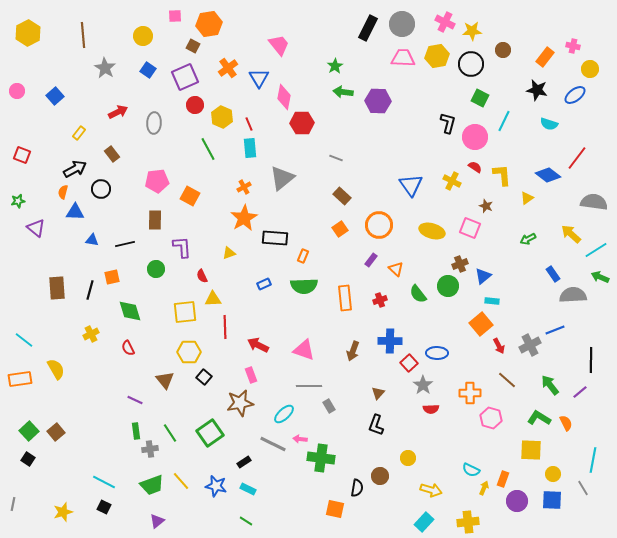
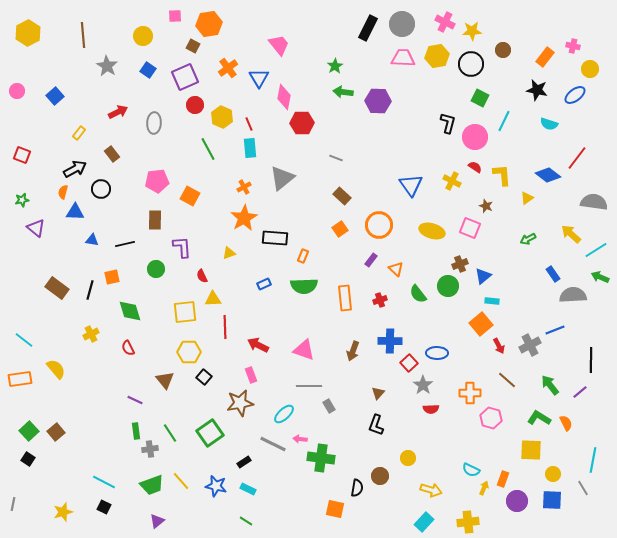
gray star at (105, 68): moved 2 px right, 2 px up
green star at (18, 201): moved 4 px right, 1 px up
brown rectangle at (57, 288): rotated 50 degrees counterclockwise
yellow semicircle at (56, 369): rotated 10 degrees counterclockwise
